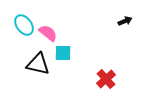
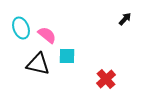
black arrow: moved 2 px up; rotated 24 degrees counterclockwise
cyan ellipse: moved 3 px left, 3 px down; rotated 15 degrees clockwise
pink semicircle: moved 1 px left, 2 px down
cyan square: moved 4 px right, 3 px down
